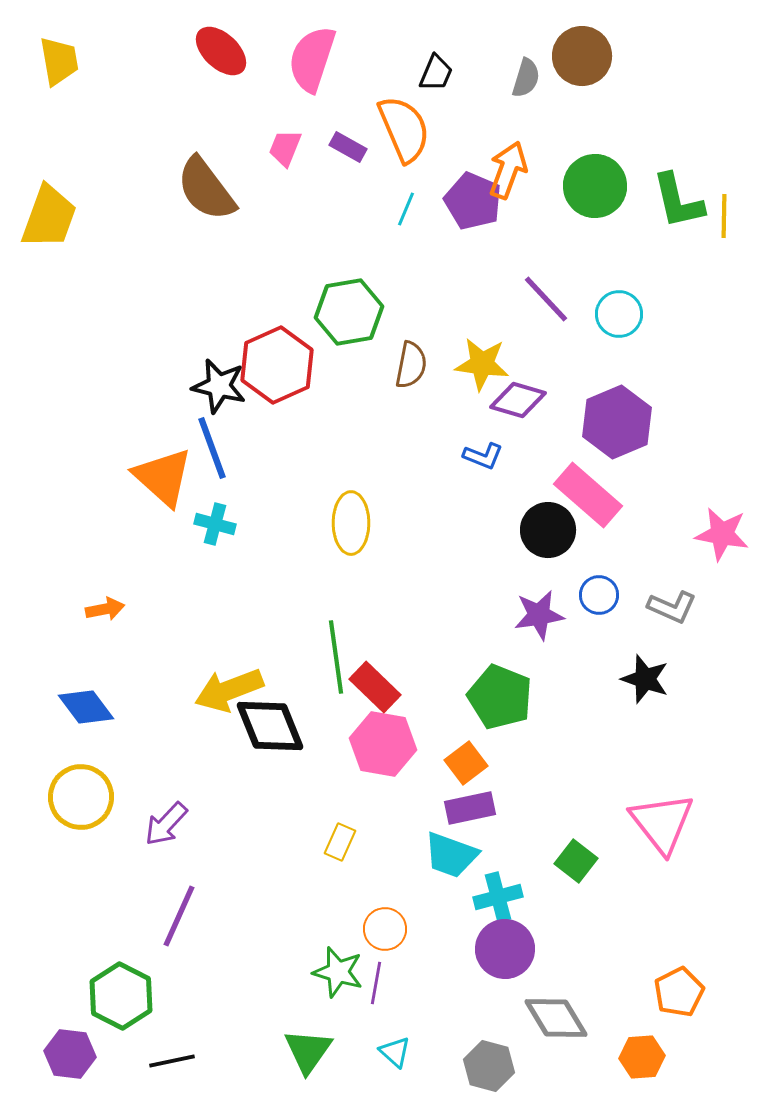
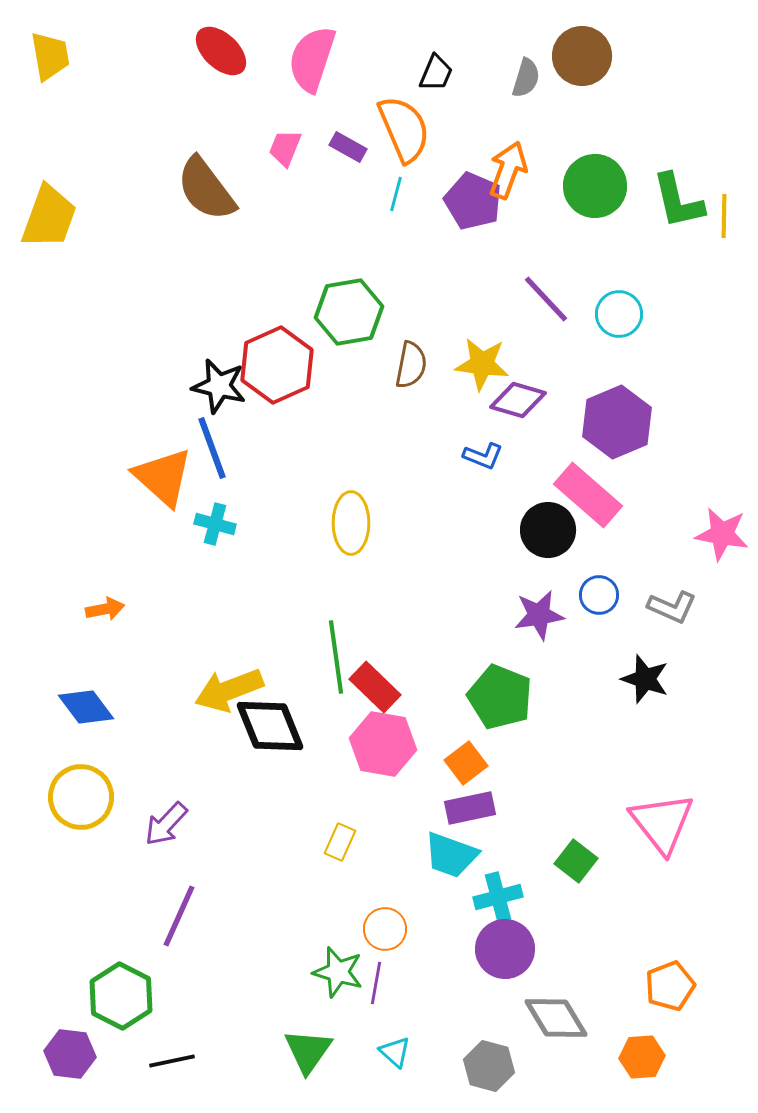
yellow trapezoid at (59, 61): moved 9 px left, 5 px up
cyan line at (406, 209): moved 10 px left, 15 px up; rotated 8 degrees counterclockwise
orange pentagon at (679, 992): moved 9 px left, 6 px up; rotated 6 degrees clockwise
